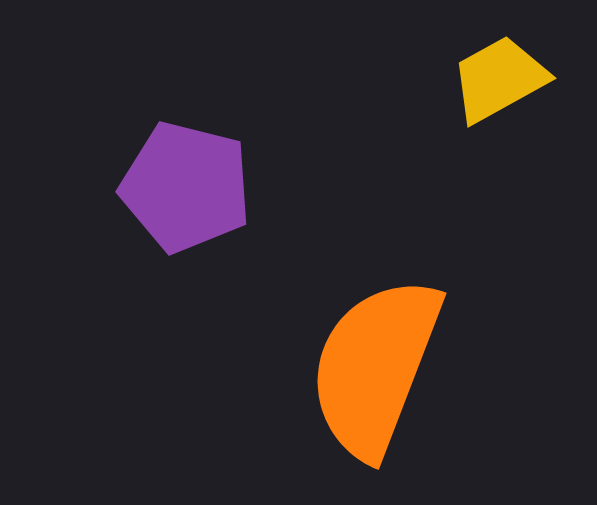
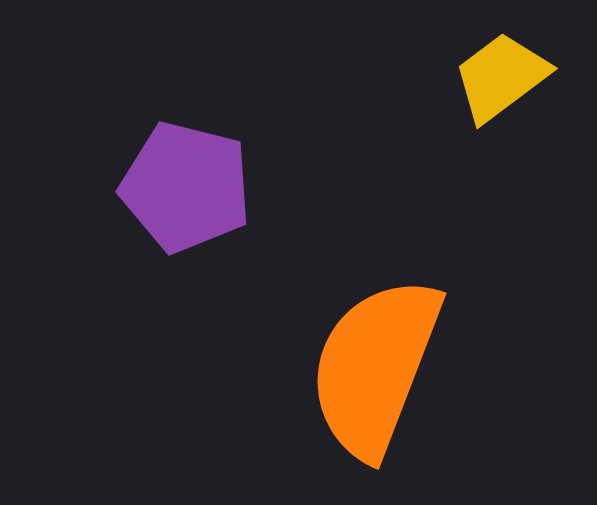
yellow trapezoid: moved 2 px right, 2 px up; rotated 8 degrees counterclockwise
